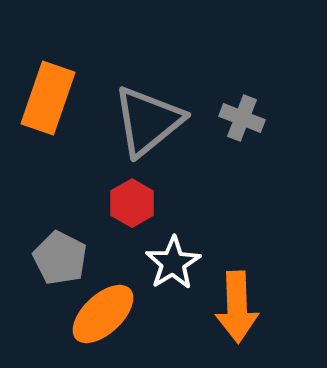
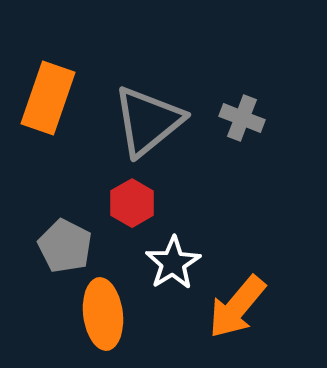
gray pentagon: moved 5 px right, 12 px up
orange arrow: rotated 42 degrees clockwise
orange ellipse: rotated 54 degrees counterclockwise
